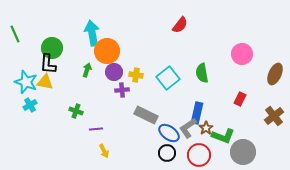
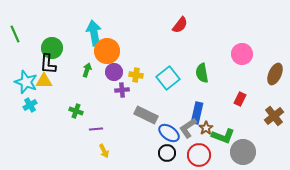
cyan arrow: moved 2 px right
yellow triangle: moved 1 px left, 1 px up; rotated 12 degrees counterclockwise
